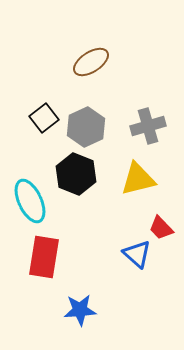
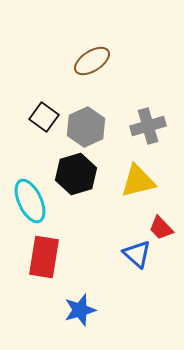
brown ellipse: moved 1 px right, 1 px up
black square: moved 1 px up; rotated 16 degrees counterclockwise
black hexagon: rotated 21 degrees clockwise
yellow triangle: moved 2 px down
blue star: rotated 12 degrees counterclockwise
